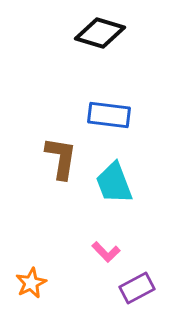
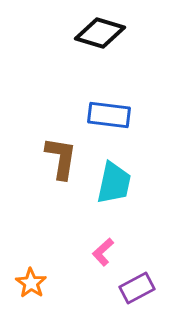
cyan trapezoid: rotated 147 degrees counterclockwise
pink L-shape: moved 3 px left; rotated 92 degrees clockwise
orange star: rotated 12 degrees counterclockwise
